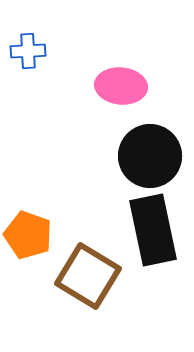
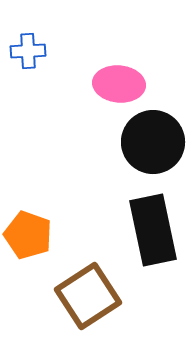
pink ellipse: moved 2 px left, 2 px up
black circle: moved 3 px right, 14 px up
brown square: moved 20 px down; rotated 26 degrees clockwise
